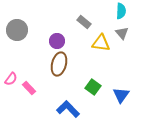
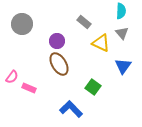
gray circle: moved 5 px right, 6 px up
yellow triangle: rotated 18 degrees clockwise
brown ellipse: rotated 45 degrees counterclockwise
pink semicircle: moved 1 px right, 2 px up
pink rectangle: rotated 24 degrees counterclockwise
blue triangle: moved 2 px right, 29 px up
blue L-shape: moved 3 px right
